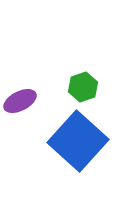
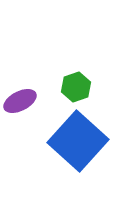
green hexagon: moved 7 px left
